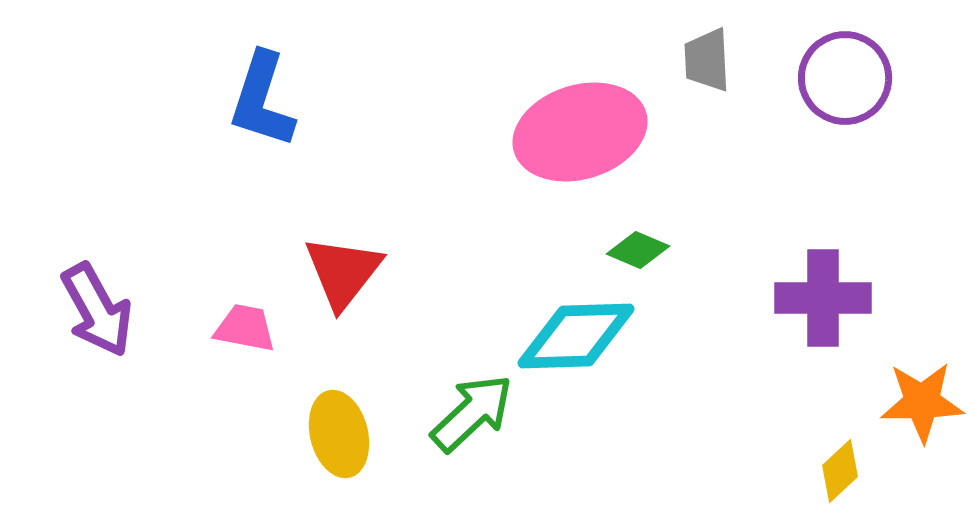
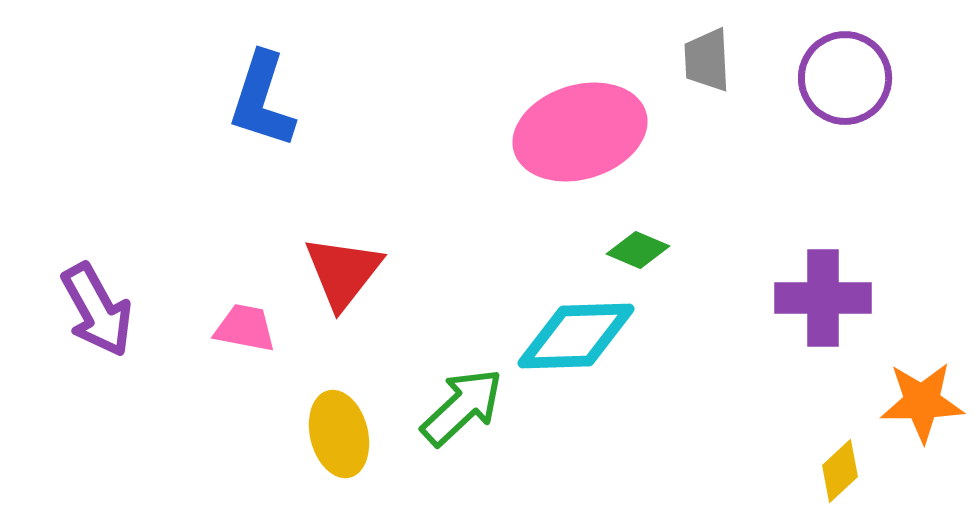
green arrow: moved 10 px left, 6 px up
